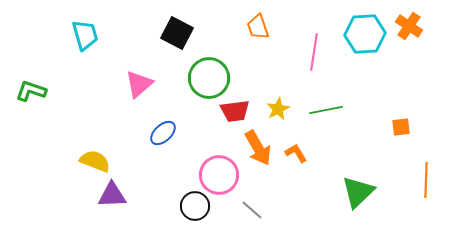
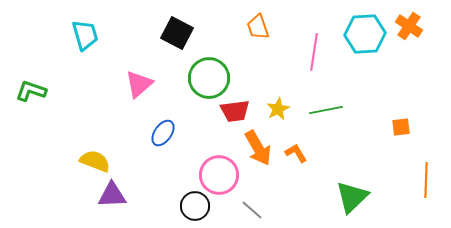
blue ellipse: rotated 12 degrees counterclockwise
green triangle: moved 6 px left, 5 px down
